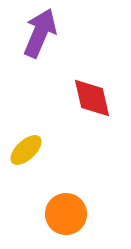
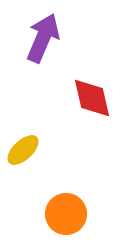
purple arrow: moved 3 px right, 5 px down
yellow ellipse: moved 3 px left
